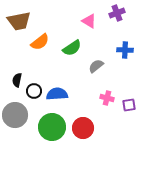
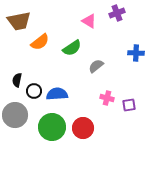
blue cross: moved 11 px right, 3 px down
